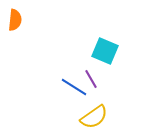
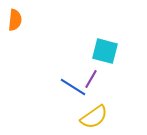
cyan square: rotated 8 degrees counterclockwise
purple line: rotated 60 degrees clockwise
blue line: moved 1 px left
